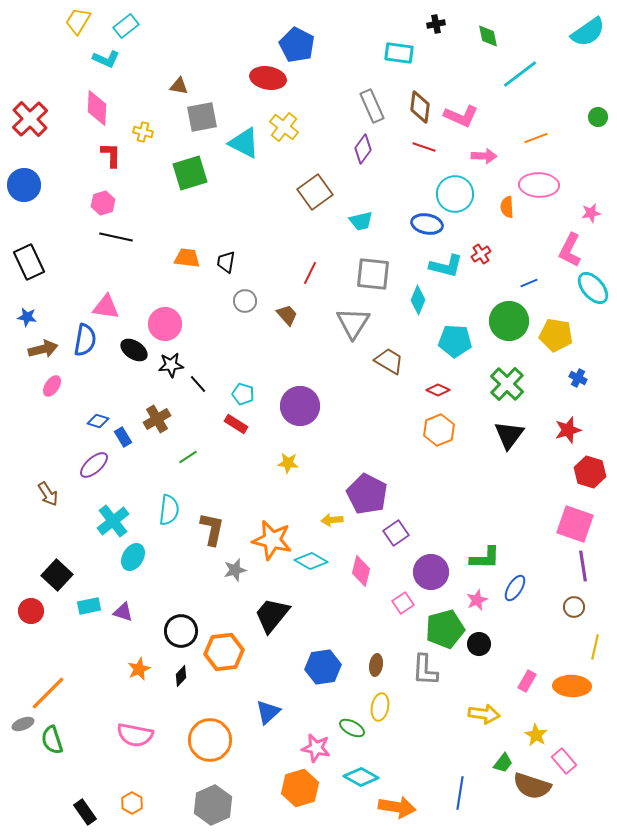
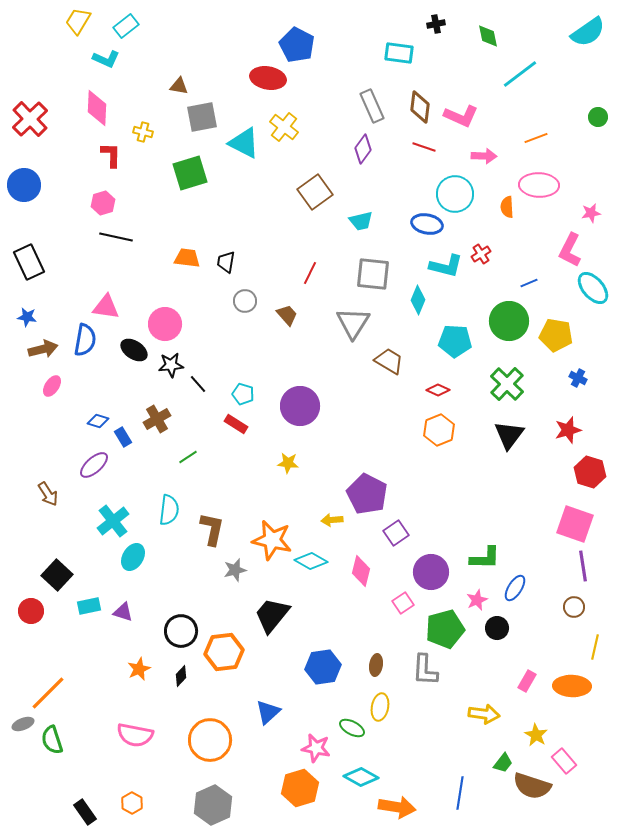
black circle at (479, 644): moved 18 px right, 16 px up
